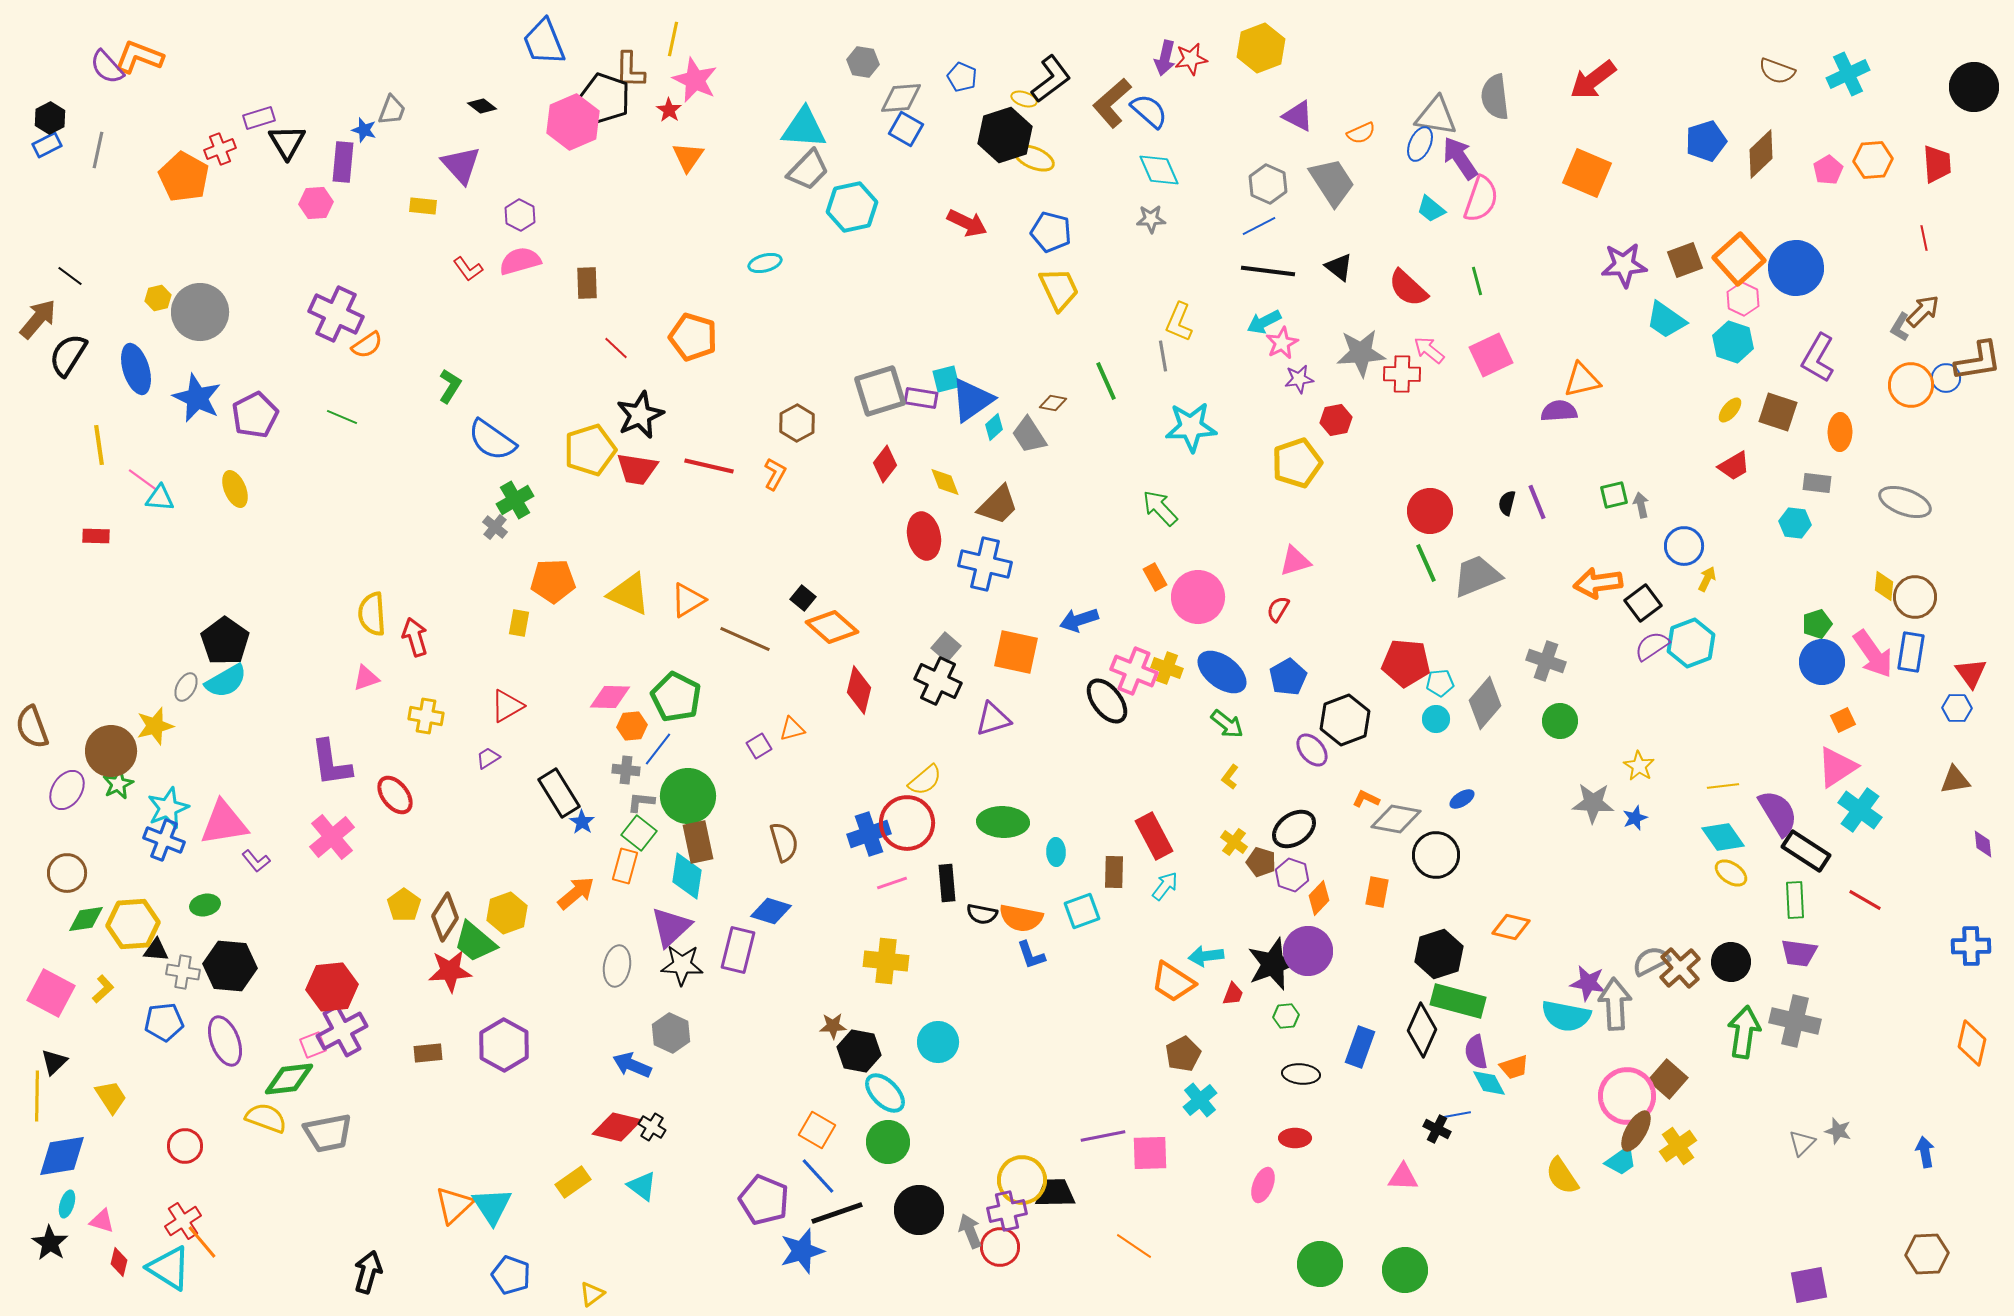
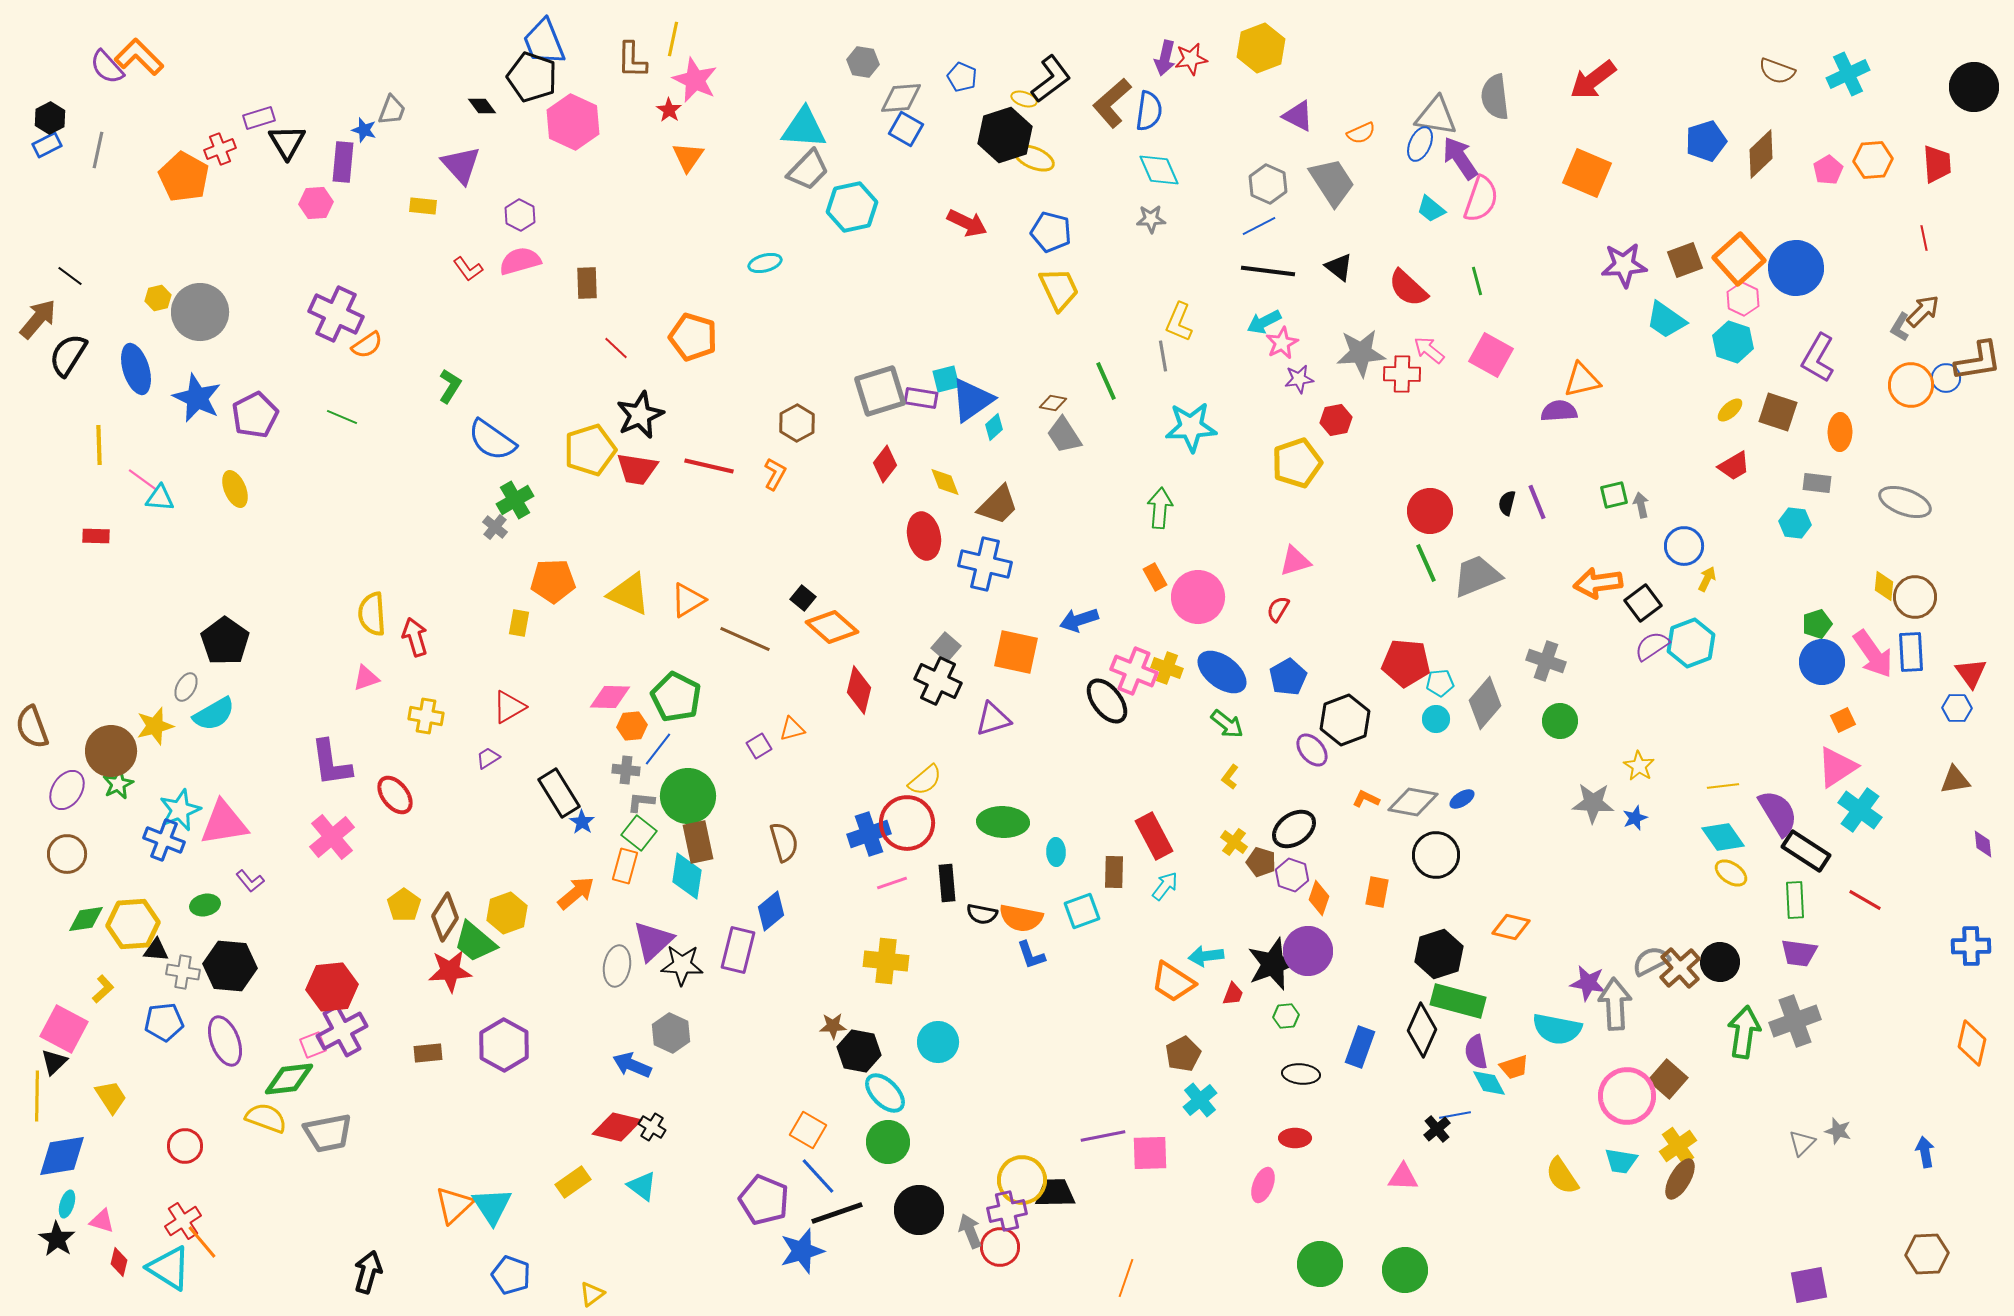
orange L-shape at (139, 57): rotated 24 degrees clockwise
brown L-shape at (630, 70): moved 2 px right, 10 px up
black pentagon at (605, 98): moved 73 px left, 21 px up
black diamond at (482, 106): rotated 16 degrees clockwise
blue semicircle at (1149, 111): rotated 57 degrees clockwise
pink hexagon at (573, 122): rotated 12 degrees counterclockwise
pink square at (1491, 355): rotated 36 degrees counterclockwise
yellow ellipse at (1730, 410): rotated 8 degrees clockwise
gray trapezoid at (1029, 435): moved 35 px right
yellow line at (99, 445): rotated 6 degrees clockwise
green arrow at (1160, 508): rotated 48 degrees clockwise
blue rectangle at (1911, 652): rotated 12 degrees counterclockwise
cyan semicircle at (226, 681): moved 12 px left, 33 px down
red triangle at (507, 706): moved 2 px right, 1 px down
cyan star at (168, 808): moved 12 px right, 2 px down
gray diamond at (1396, 819): moved 17 px right, 17 px up
purple L-shape at (256, 861): moved 6 px left, 20 px down
brown circle at (67, 873): moved 19 px up
orange diamond at (1319, 898): rotated 24 degrees counterclockwise
blue diamond at (771, 911): rotated 57 degrees counterclockwise
purple triangle at (671, 927): moved 18 px left, 14 px down
black circle at (1731, 962): moved 11 px left
pink square at (51, 993): moved 13 px right, 36 px down
cyan semicircle at (1566, 1016): moved 9 px left, 13 px down
gray cross at (1795, 1021): rotated 33 degrees counterclockwise
black cross at (1437, 1129): rotated 24 degrees clockwise
orange square at (817, 1130): moved 9 px left
brown ellipse at (1636, 1131): moved 44 px right, 48 px down
cyan trapezoid at (1621, 1161): rotated 44 degrees clockwise
black star at (50, 1243): moved 7 px right, 4 px up
orange line at (1134, 1246): moved 8 px left, 32 px down; rotated 75 degrees clockwise
